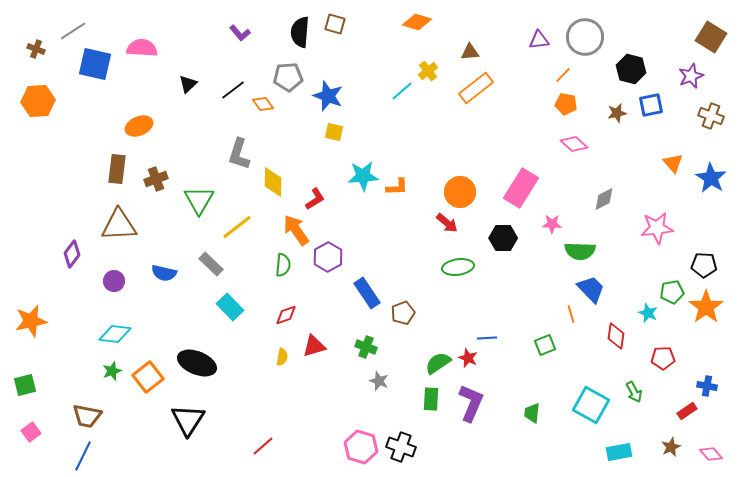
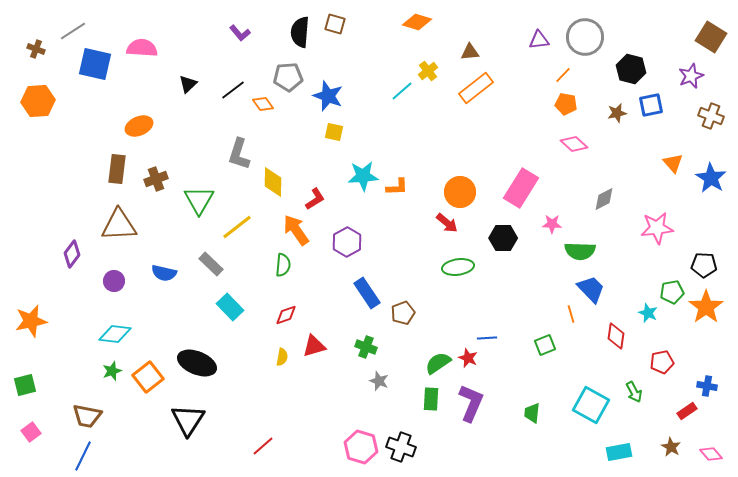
purple hexagon at (328, 257): moved 19 px right, 15 px up
red pentagon at (663, 358): moved 1 px left, 4 px down; rotated 10 degrees counterclockwise
brown star at (671, 447): rotated 18 degrees counterclockwise
